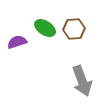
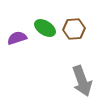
purple semicircle: moved 4 px up
